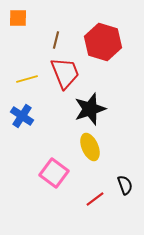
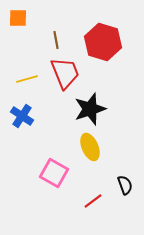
brown line: rotated 24 degrees counterclockwise
pink square: rotated 8 degrees counterclockwise
red line: moved 2 px left, 2 px down
